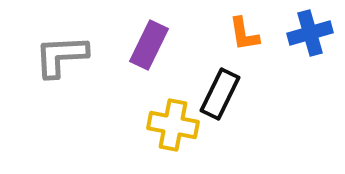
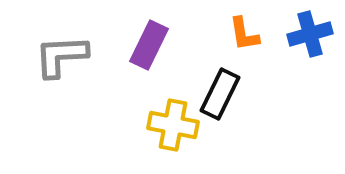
blue cross: moved 1 px down
